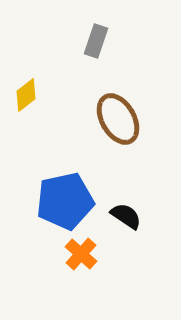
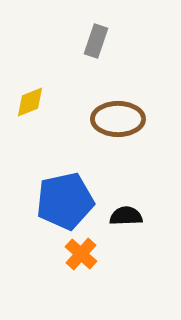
yellow diamond: moved 4 px right, 7 px down; rotated 16 degrees clockwise
brown ellipse: rotated 60 degrees counterclockwise
black semicircle: rotated 36 degrees counterclockwise
